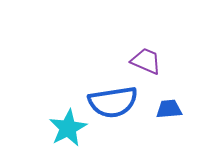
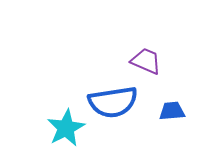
blue trapezoid: moved 3 px right, 2 px down
cyan star: moved 2 px left
